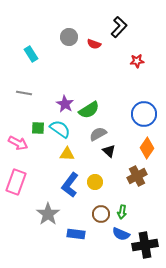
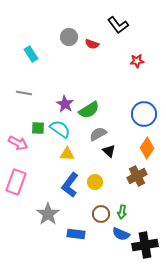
black L-shape: moved 1 px left, 2 px up; rotated 100 degrees clockwise
red semicircle: moved 2 px left
